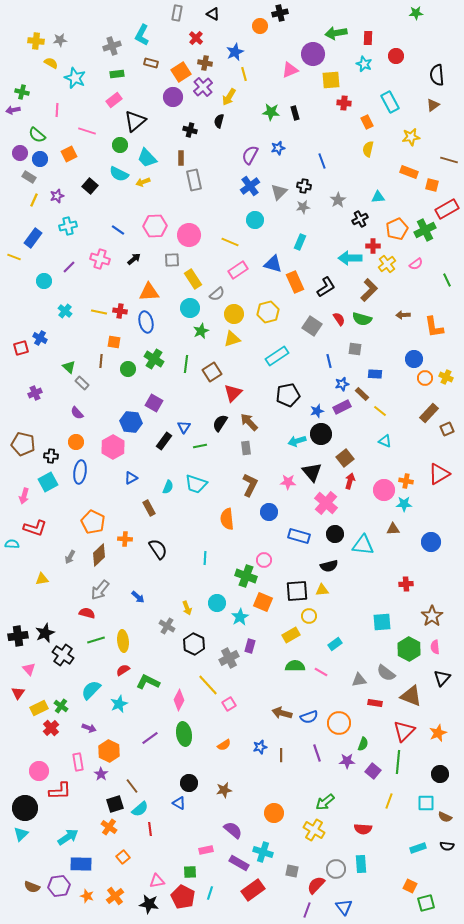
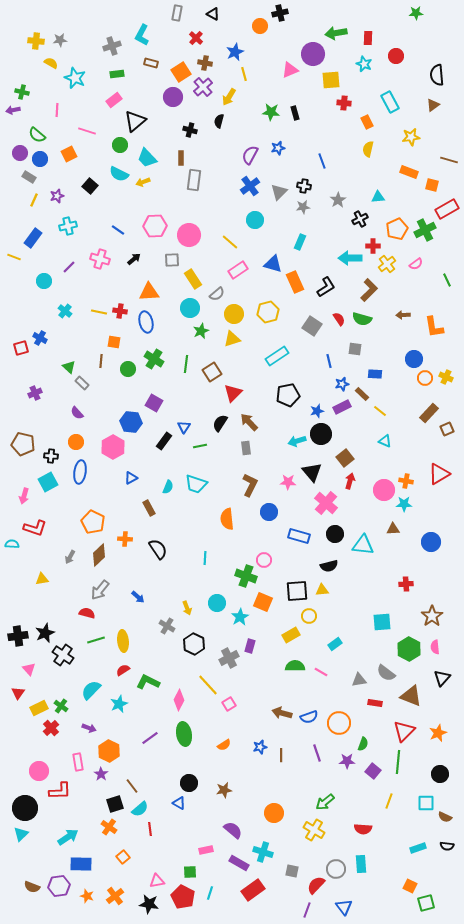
gray rectangle at (194, 180): rotated 20 degrees clockwise
yellow line at (230, 242): rotated 18 degrees clockwise
